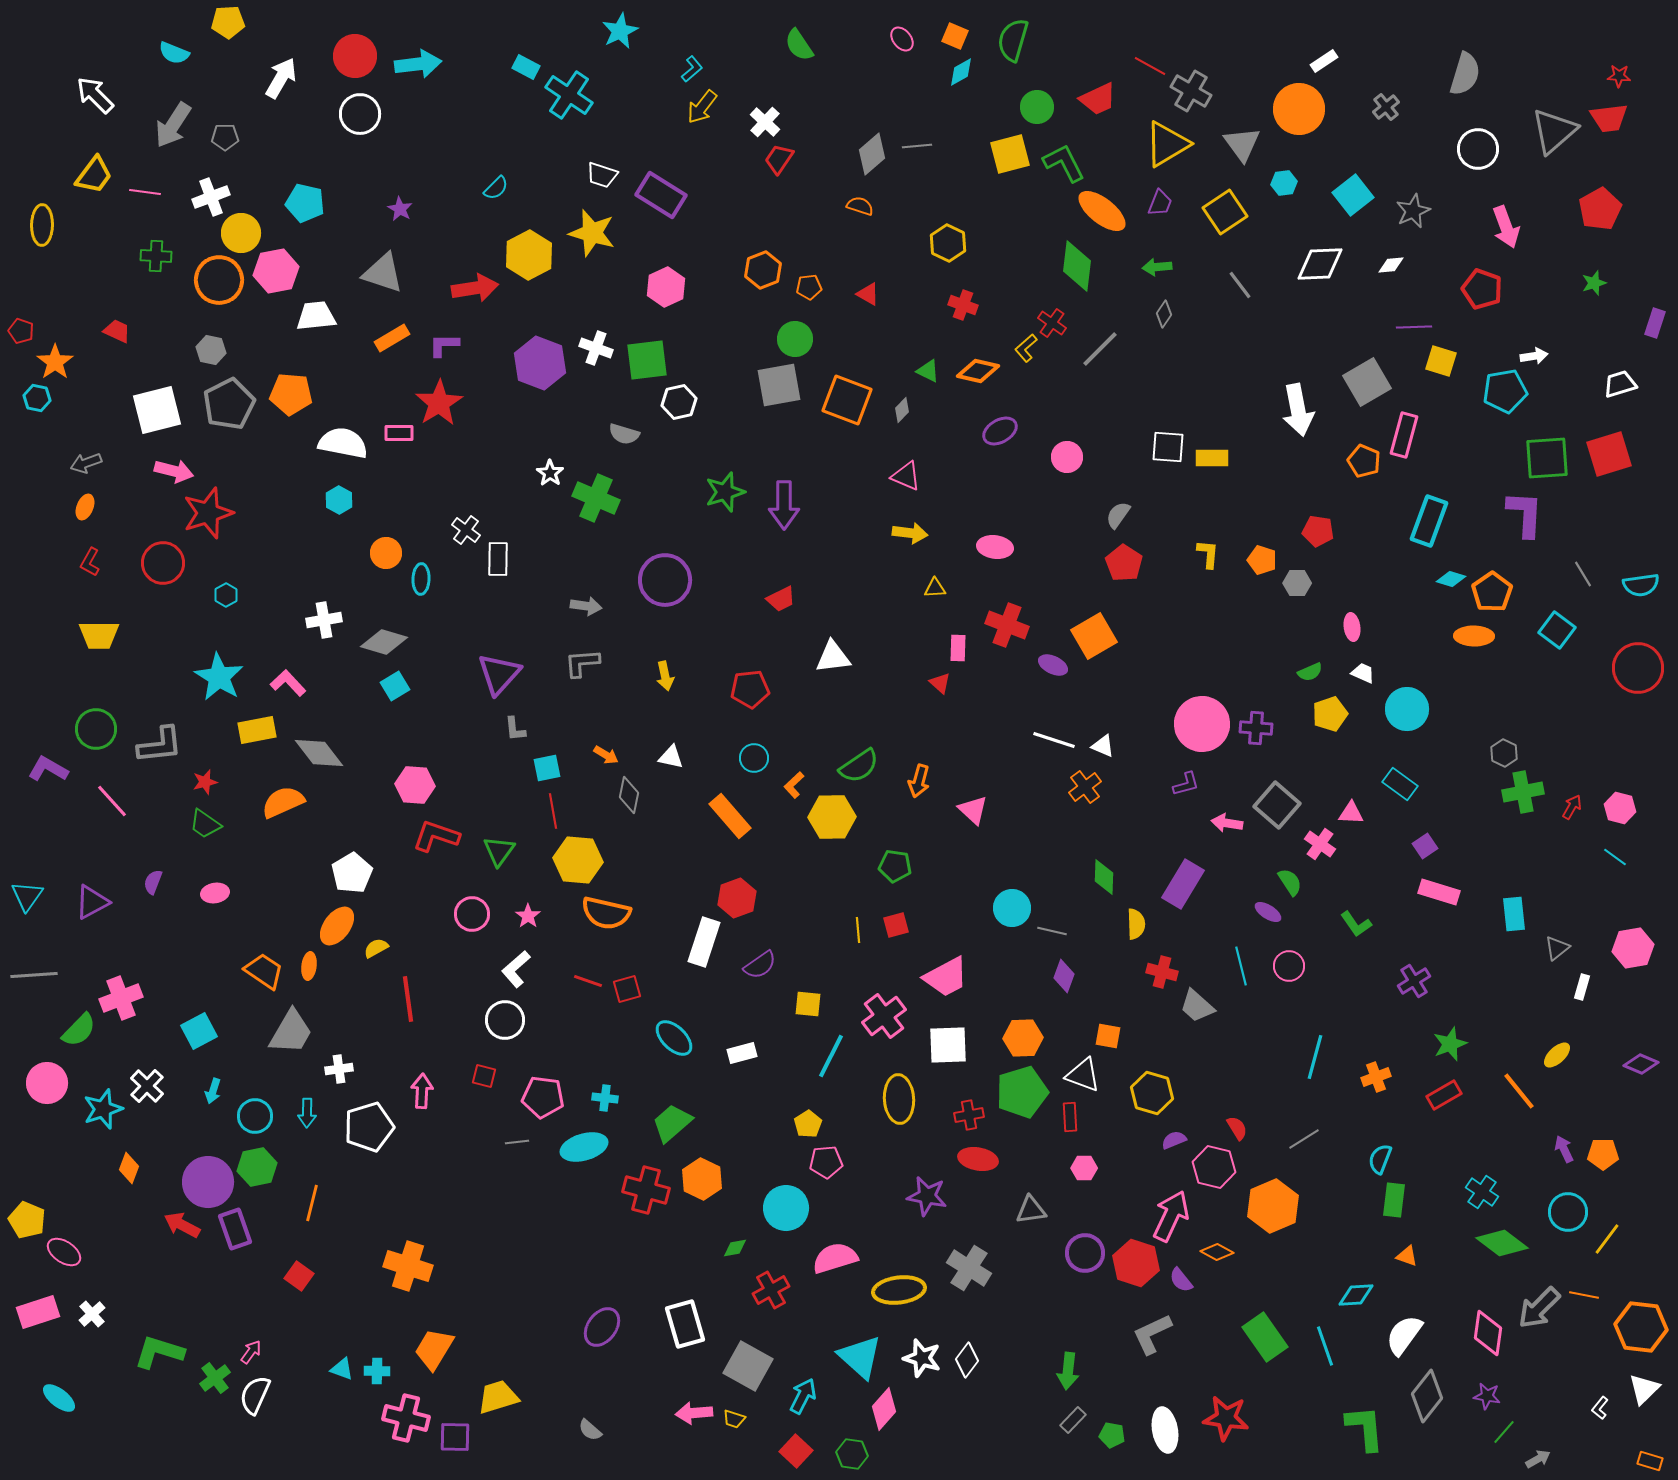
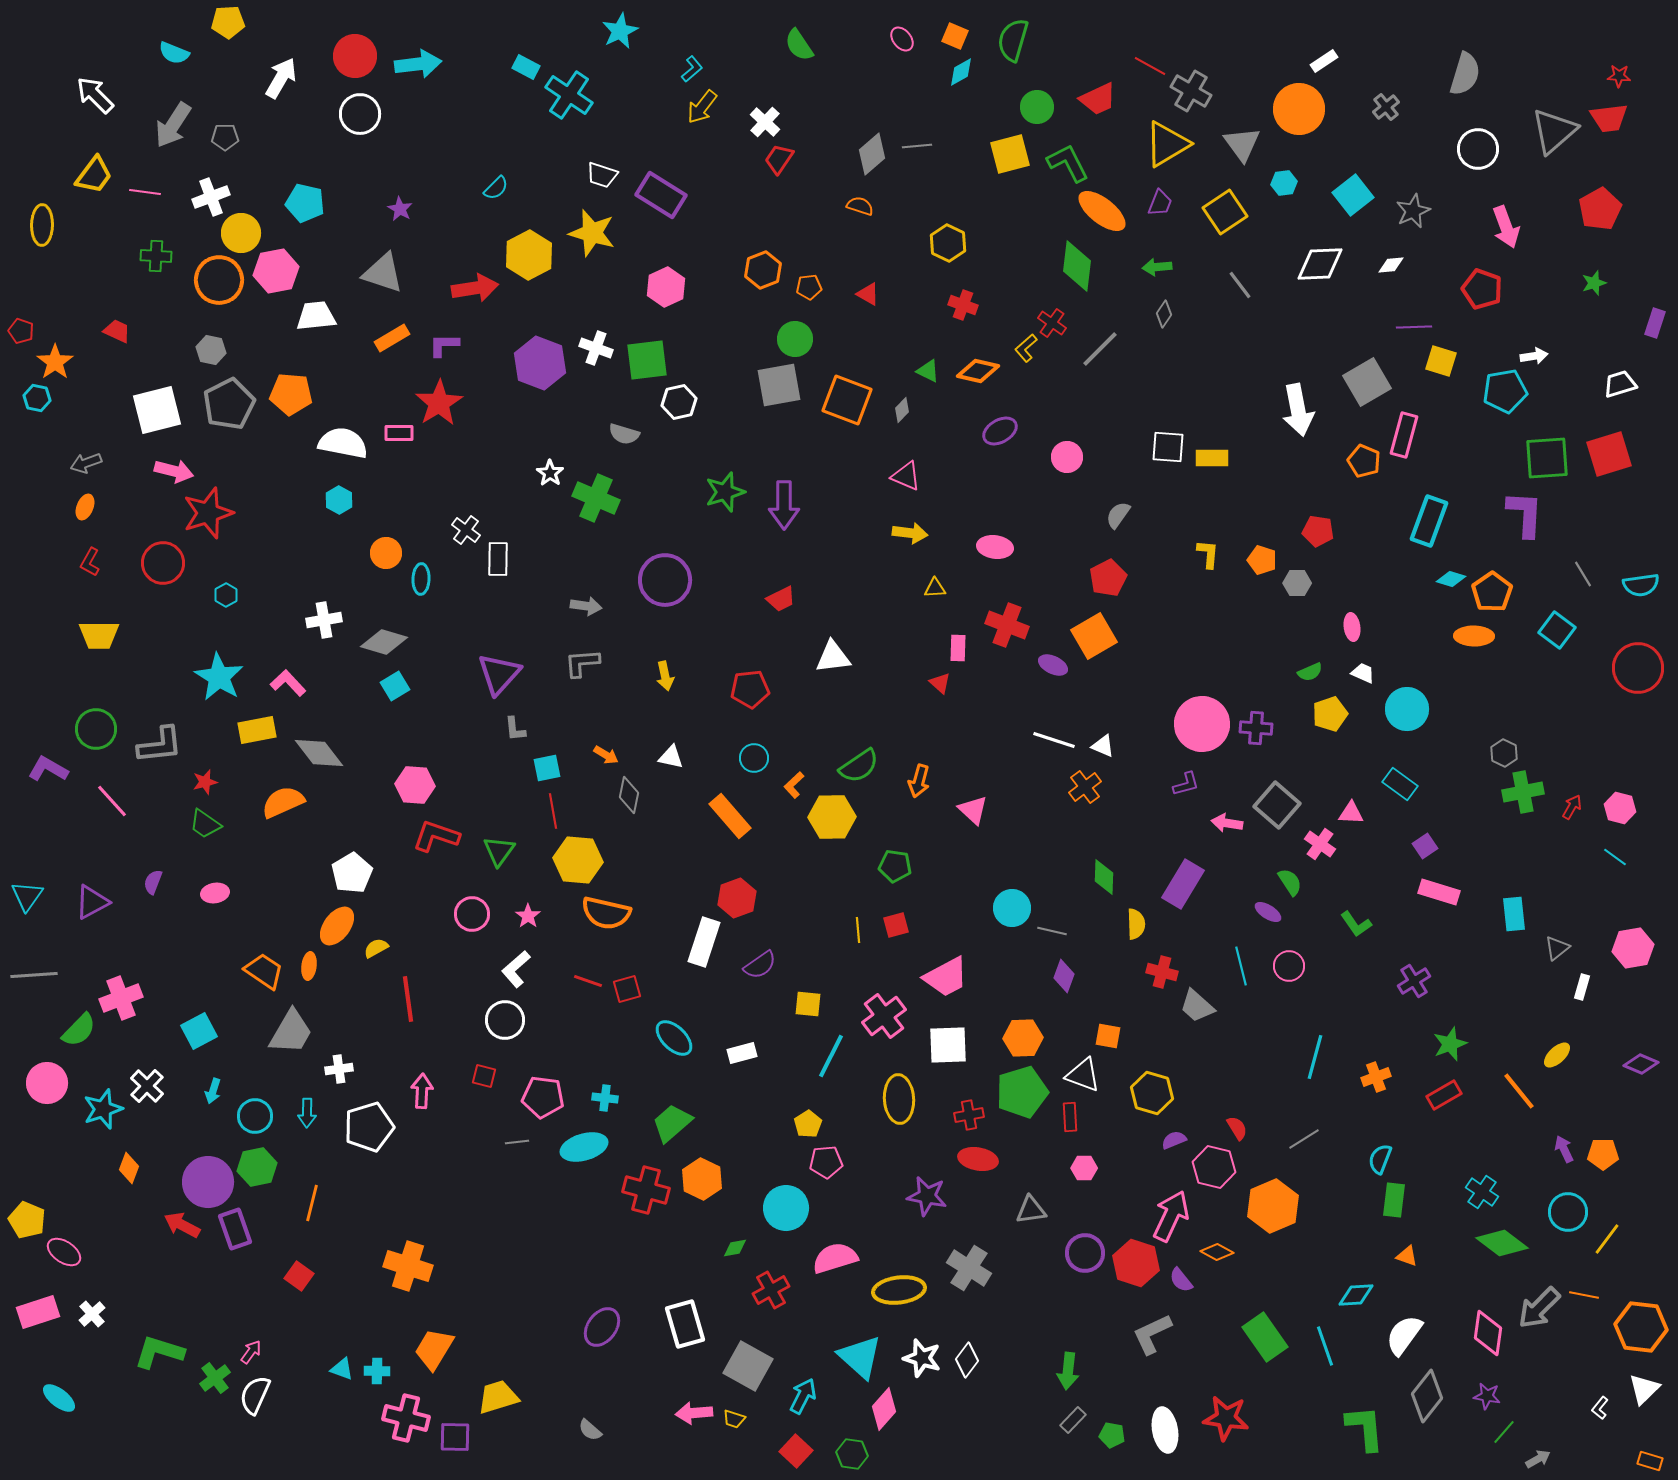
green L-shape at (1064, 163): moved 4 px right
red pentagon at (1124, 563): moved 16 px left, 15 px down; rotated 12 degrees clockwise
